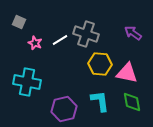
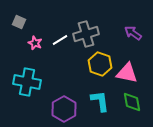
gray cross: rotated 35 degrees counterclockwise
yellow hexagon: rotated 15 degrees clockwise
purple hexagon: rotated 15 degrees counterclockwise
